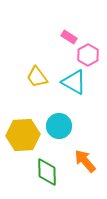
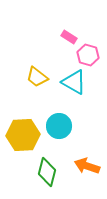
pink hexagon: rotated 15 degrees counterclockwise
yellow trapezoid: rotated 15 degrees counterclockwise
orange arrow: moved 2 px right, 5 px down; rotated 30 degrees counterclockwise
green diamond: rotated 16 degrees clockwise
